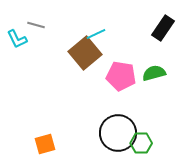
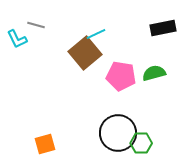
black rectangle: rotated 45 degrees clockwise
